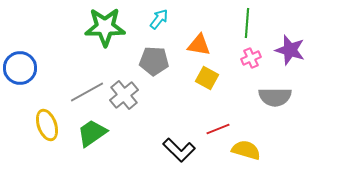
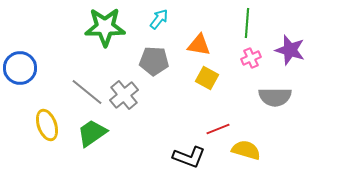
gray line: rotated 68 degrees clockwise
black L-shape: moved 10 px right, 7 px down; rotated 24 degrees counterclockwise
